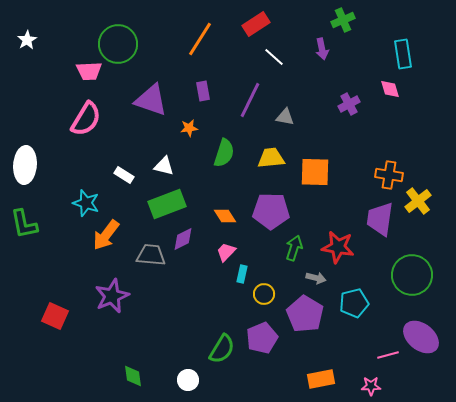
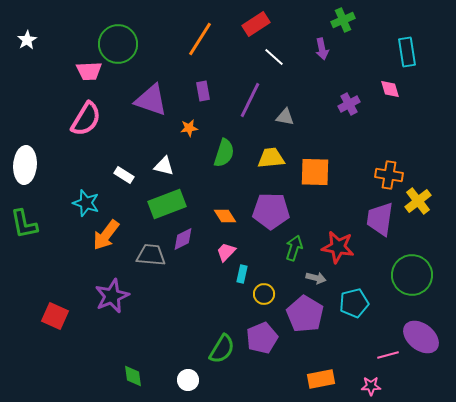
cyan rectangle at (403, 54): moved 4 px right, 2 px up
